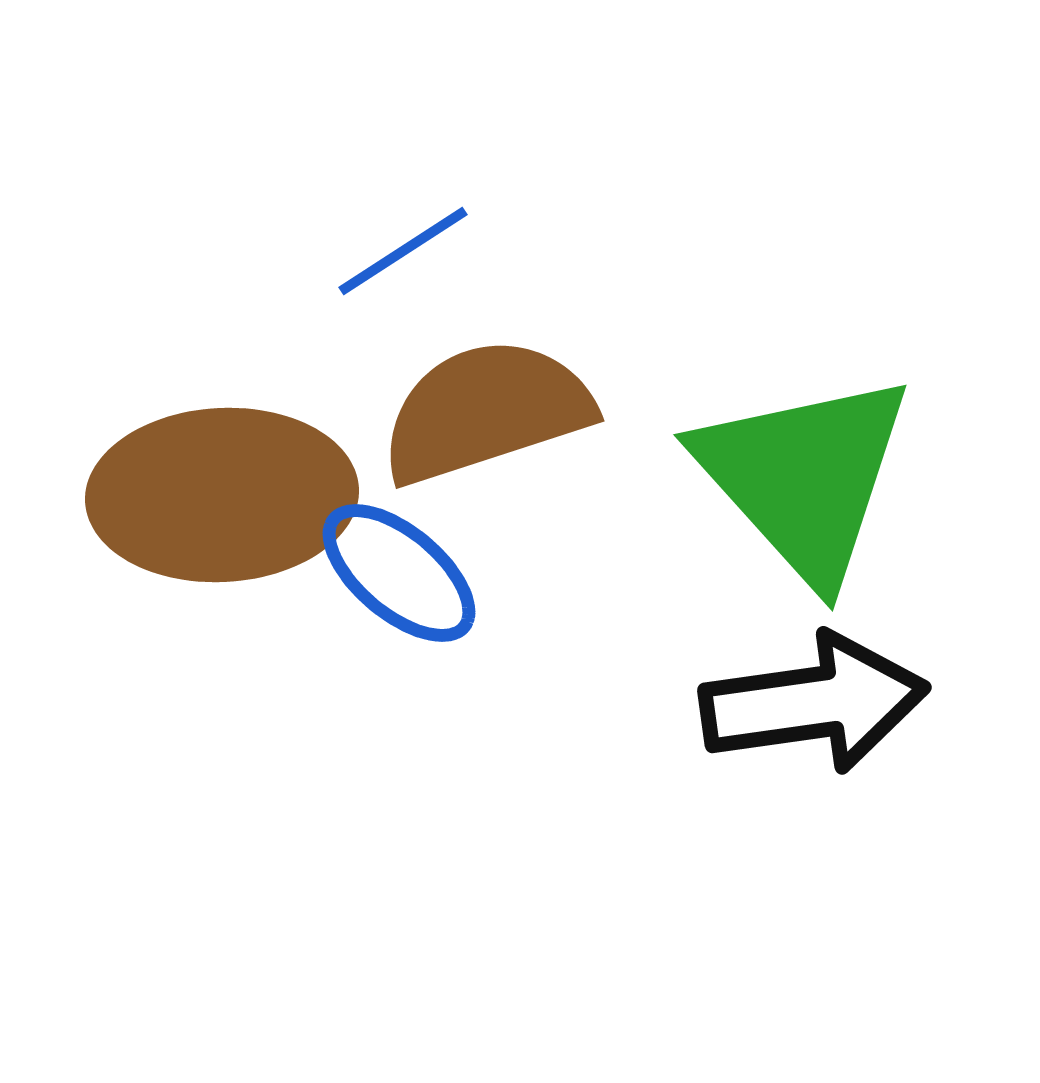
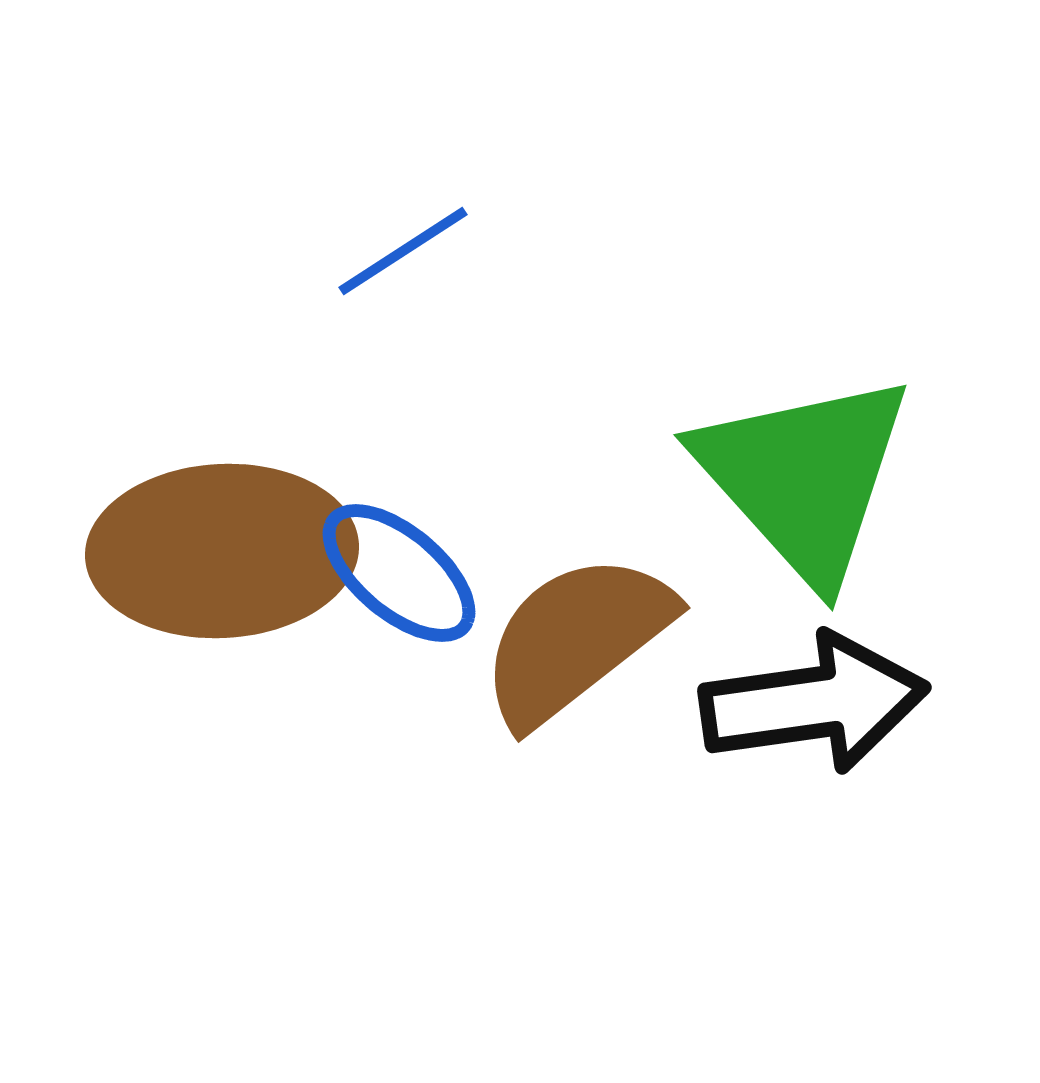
brown semicircle: moved 90 px right, 228 px down; rotated 20 degrees counterclockwise
brown ellipse: moved 56 px down
